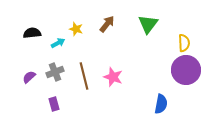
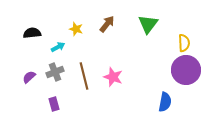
cyan arrow: moved 4 px down
blue semicircle: moved 4 px right, 2 px up
